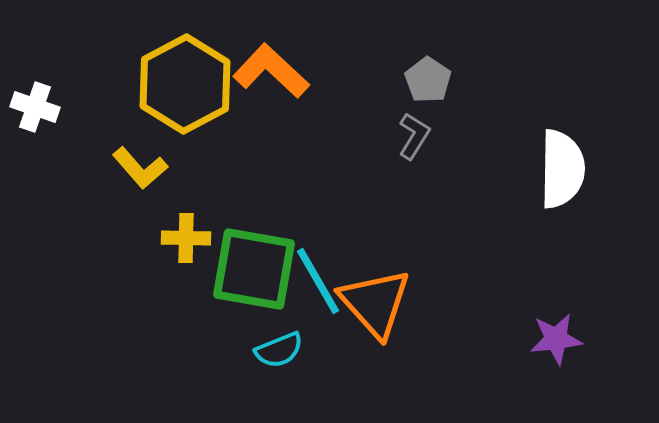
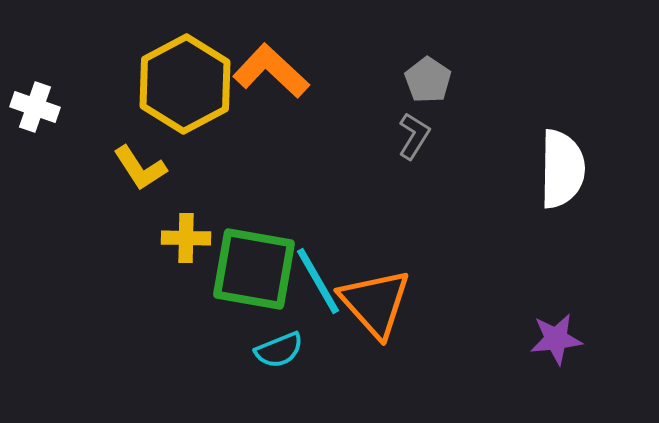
yellow L-shape: rotated 8 degrees clockwise
